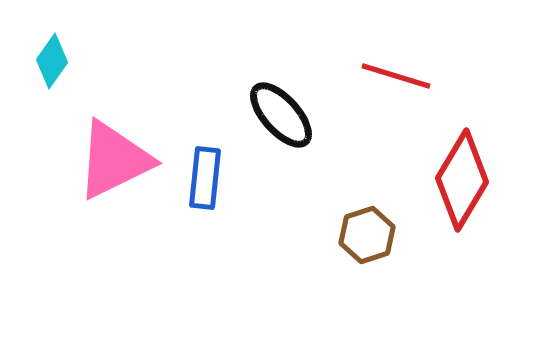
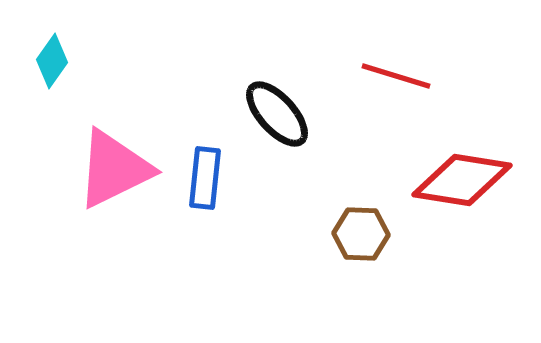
black ellipse: moved 4 px left, 1 px up
pink triangle: moved 9 px down
red diamond: rotated 68 degrees clockwise
brown hexagon: moved 6 px left, 1 px up; rotated 20 degrees clockwise
